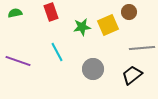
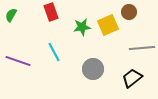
green semicircle: moved 4 px left, 2 px down; rotated 48 degrees counterclockwise
cyan line: moved 3 px left
black trapezoid: moved 3 px down
